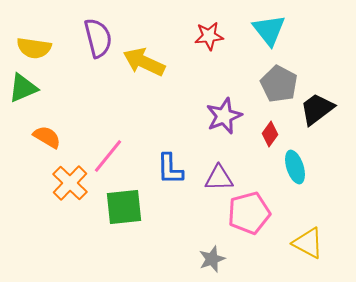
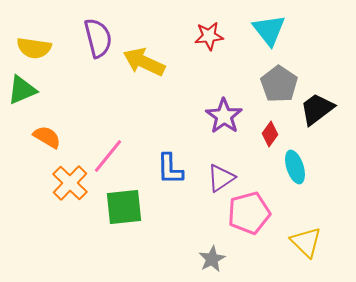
gray pentagon: rotated 6 degrees clockwise
green triangle: moved 1 px left, 2 px down
purple star: rotated 15 degrees counterclockwise
purple triangle: moved 2 px right; rotated 32 degrees counterclockwise
yellow triangle: moved 2 px left, 1 px up; rotated 16 degrees clockwise
gray star: rotated 8 degrees counterclockwise
